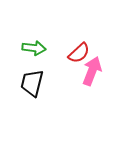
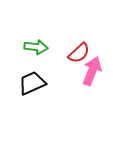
green arrow: moved 2 px right, 1 px up
black trapezoid: rotated 52 degrees clockwise
